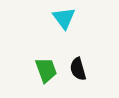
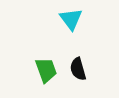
cyan triangle: moved 7 px right, 1 px down
